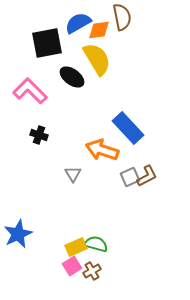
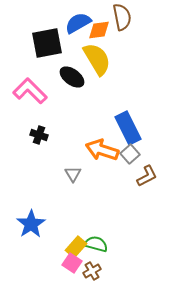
blue rectangle: rotated 16 degrees clockwise
gray square: moved 23 px up; rotated 18 degrees counterclockwise
blue star: moved 13 px right, 10 px up; rotated 8 degrees counterclockwise
yellow rectangle: rotated 25 degrees counterclockwise
pink square: moved 3 px up; rotated 24 degrees counterclockwise
